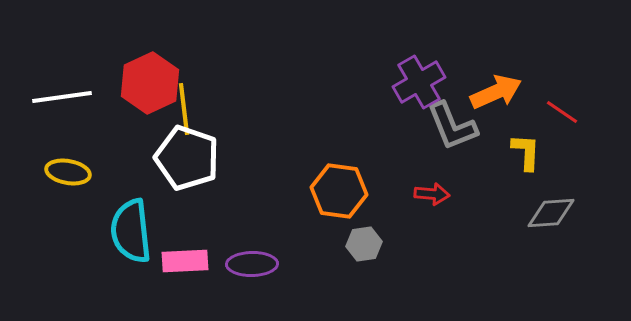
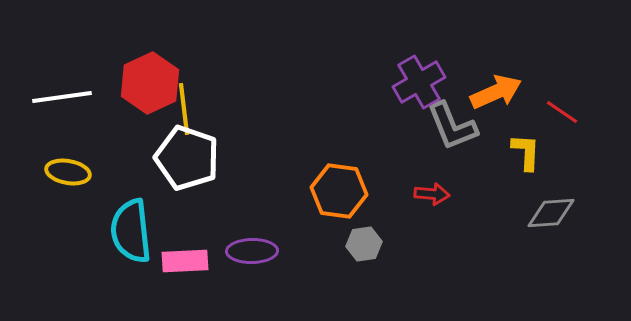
purple ellipse: moved 13 px up
